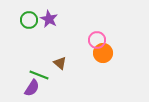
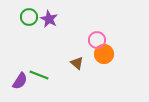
green circle: moved 3 px up
orange circle: moved 1 px right, 1 px down
brown triangle: moved 17 px right
purple semicircle: moved 12 px left, 7 px up
